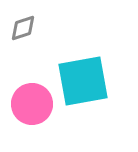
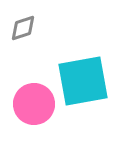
pink circle: moved 2 px right
